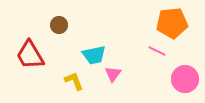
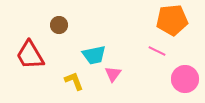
orange pentagon: moved 3 px up
